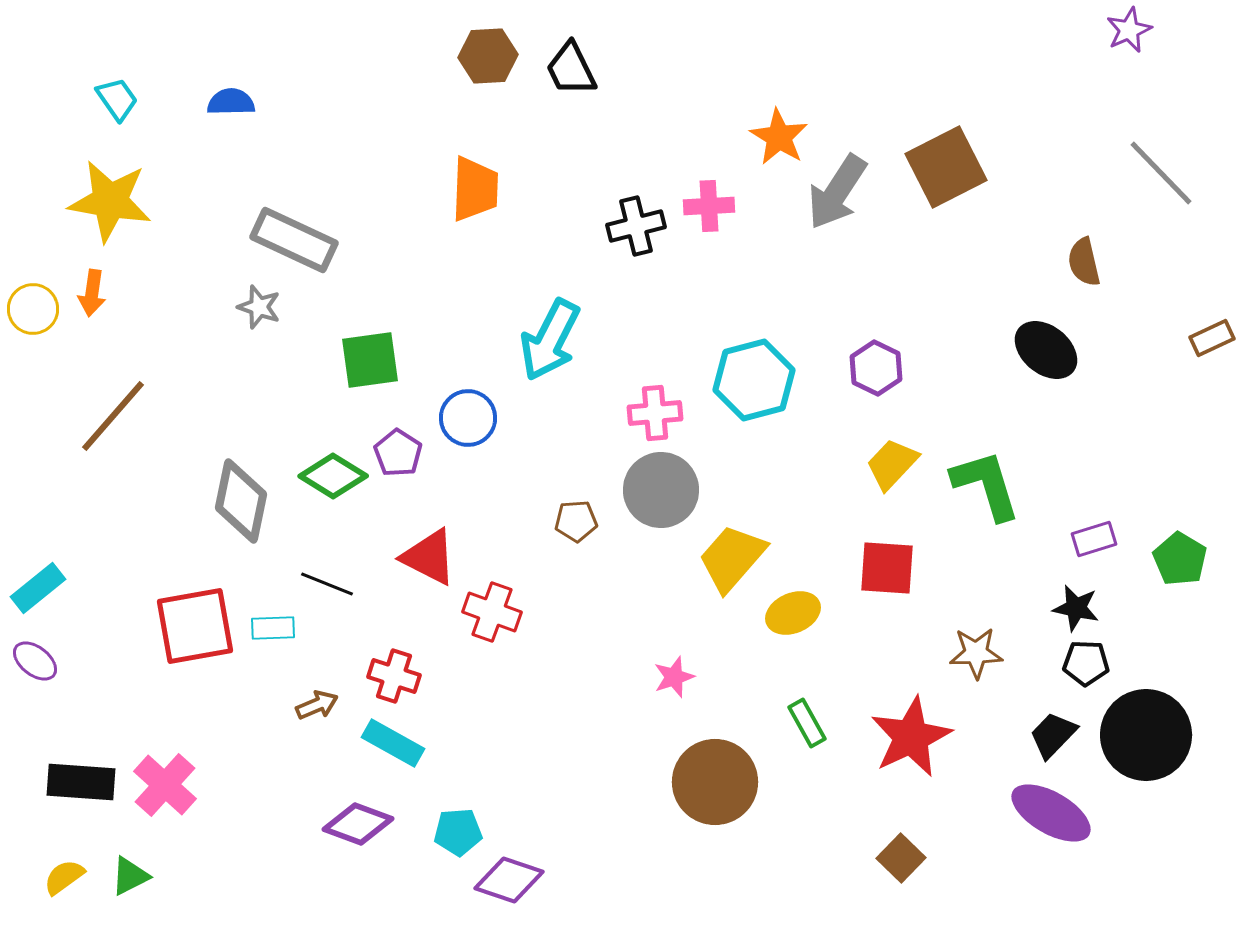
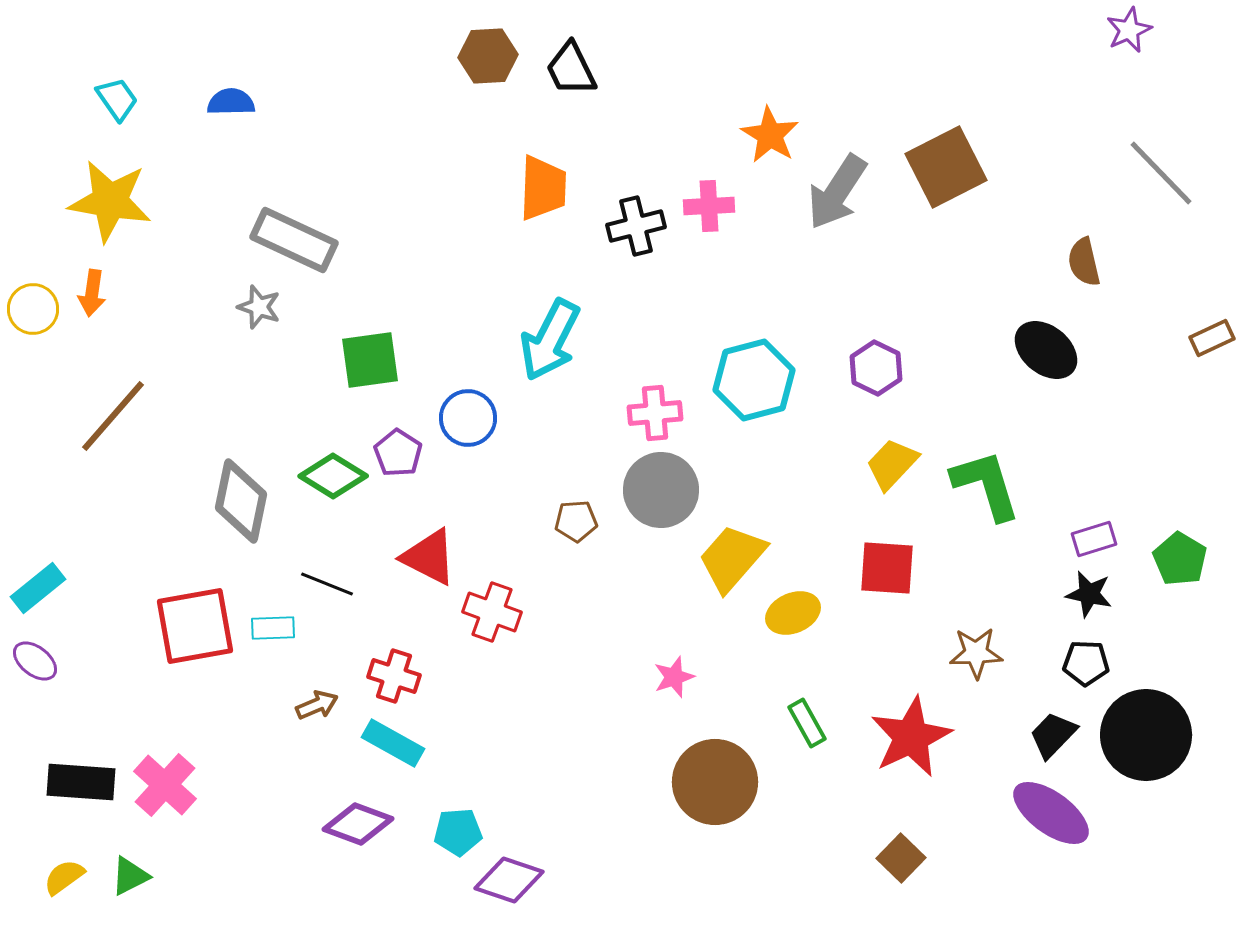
orange star at (779, 137): moved 9 px left, 2 px up
orange trapezoid at (475, 189): moved 68 px right, 1 px up
black star at (1076, 608): moved 13 px right, 14 px up
purple ellipse at (1051, 813): rotated 6 degrees clockwise
